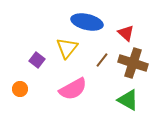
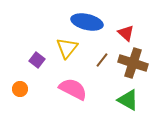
pink semicircle: rotated 124 degrees counterclockwise
